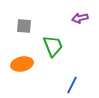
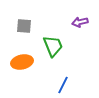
purple arrow: moved 4 px down
orange ellipse: moved 2 px up
blue line: moved 9 px left
